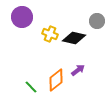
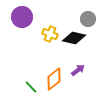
gray circle: moved 9 px left, 2 px up
orange diamond: moved 2 px left, 1 px up
